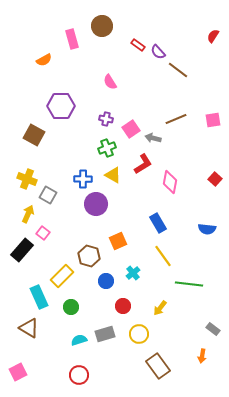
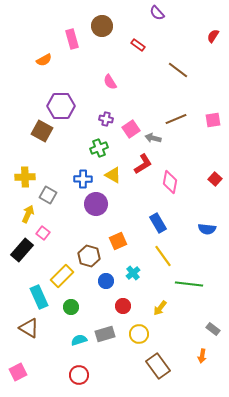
purple semicircle at (158, 52): moved 1 px left, 39 px up
brown square at (34, 135): moved 8 px right, 4 px up
green cross at (107, 148): moved 8 px left
yellow cross at (27, 179): moved 2 px left, 2 px up; rotated 24 degrees counterclockwise
